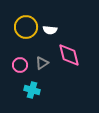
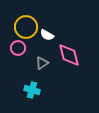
white semicircle: moved 3 px left, 5 px down; rotated 24 degrees clockwise
pink circle: moved 2 px left, 17 px up
